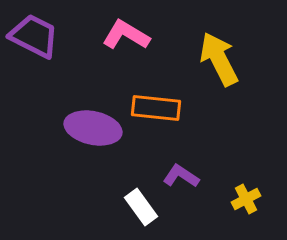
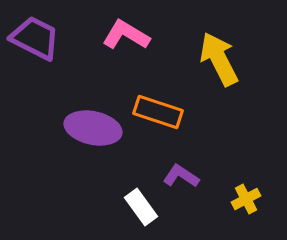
purple trapezoid: moved 1 px right, 2 px down
orange rectangle: moved 2 px right, 4 px down; rotated 12 degrees clockwise
